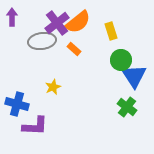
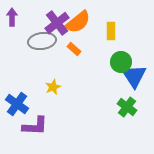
yellow rectangle: rotated 18 degrees clockwise
green circle: moved 2 px down
blue cross: rotated 20 degrees clockwise
